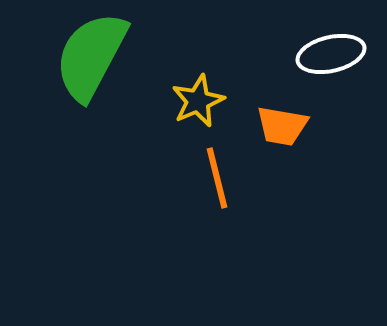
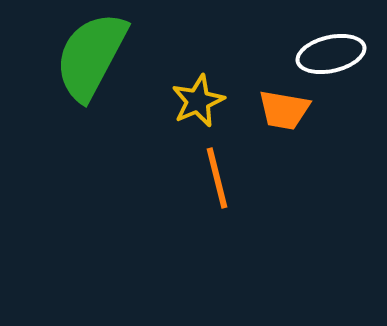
orange trapezoid: moved 2 px right, 16 px up
